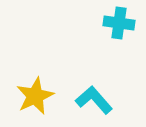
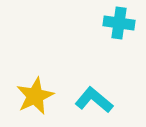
cyan L-shape: rotated 9 degrees counterclockwise
